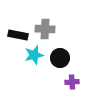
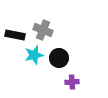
gray cross: moved 2 px left, 1 px down; rotated 18 degrees clockwise
black rectangle: moved 3 px left
black circle: moved 1 px left
